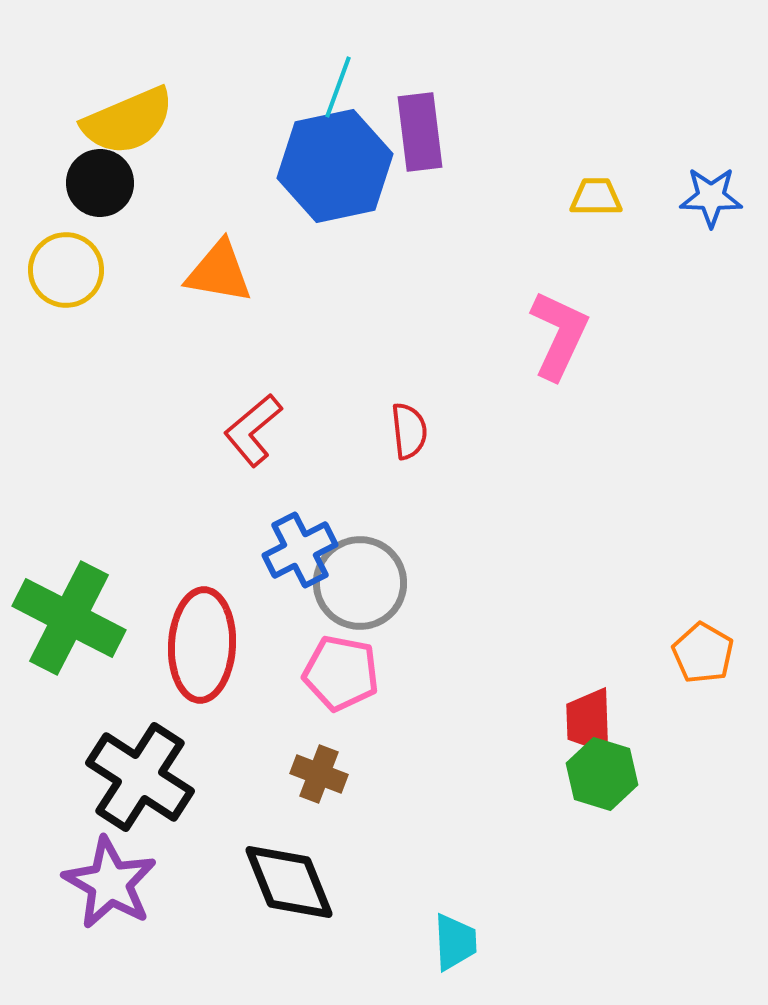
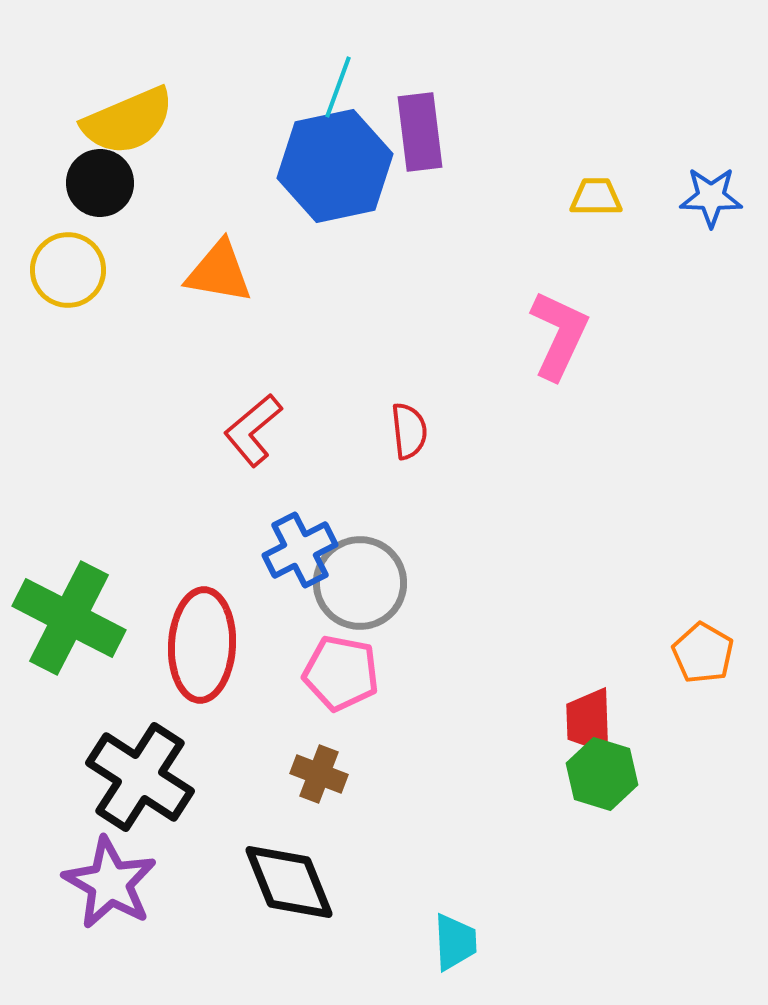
yellow circle: moved 2 px right
